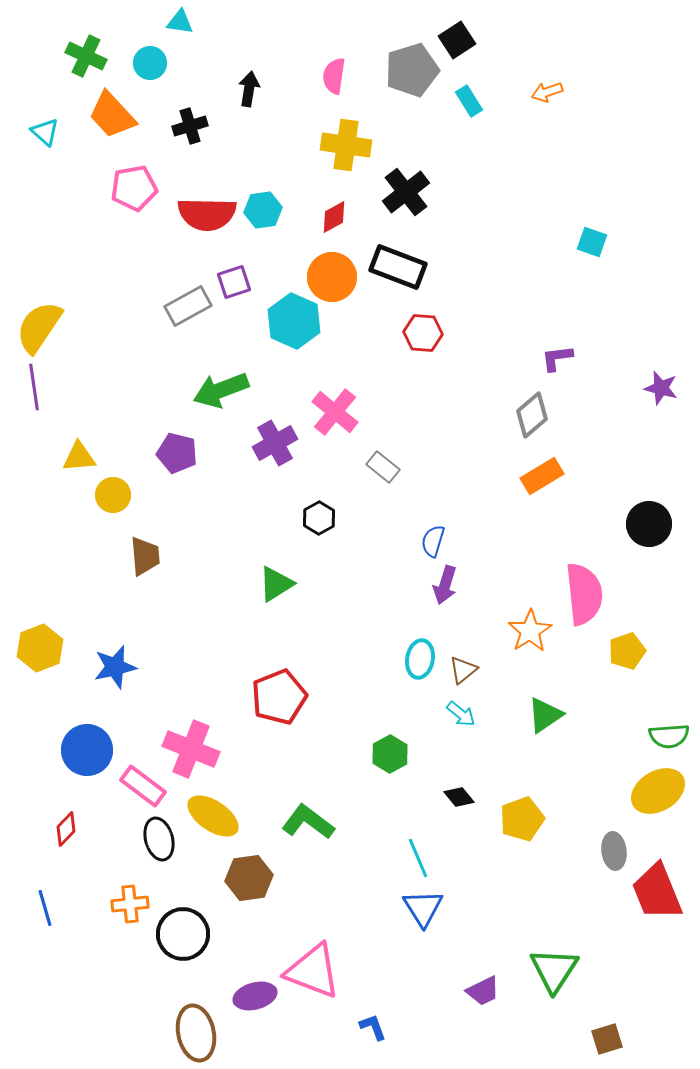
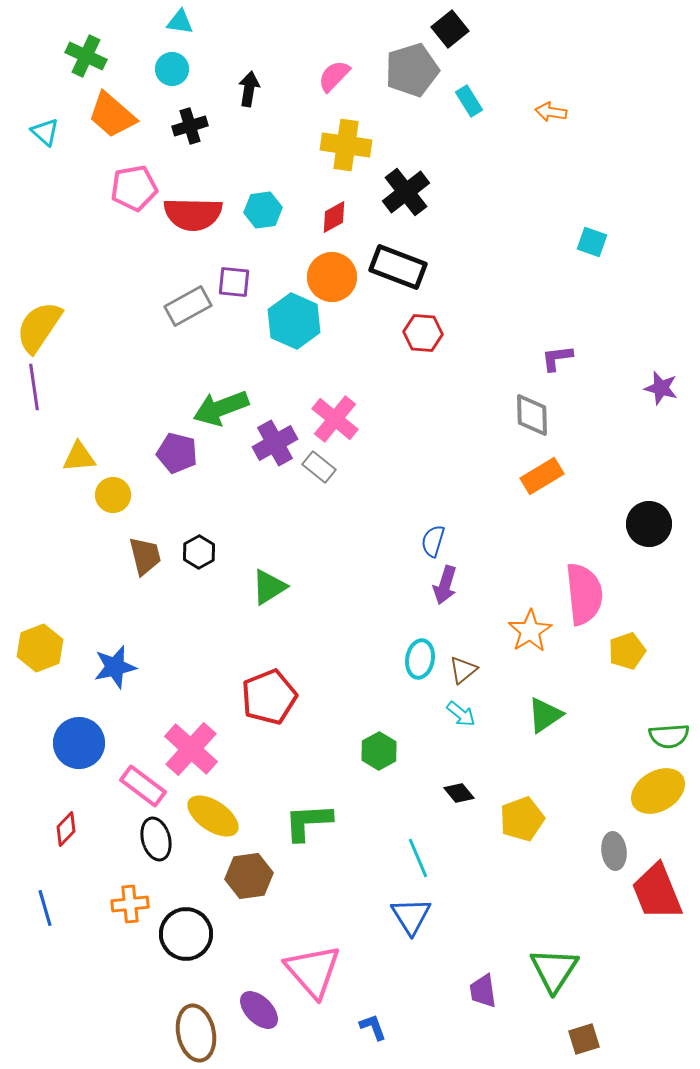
black square at (457, 40): moved 7 px left, 11 px up; rotated 6 degrees counterclockwise
cyan circle at (150, 63): moved 22 px right, 6 px down
pink semicircle at (334, 76): rotated 36 degrees clockwise
orange arrow at (547, 92): moved 4 px right, 20 px down; rotated 28 degrees clockwise
orange trapezoid at (112, 115): rotated 6 degrees counterclockwise
red semicircle at (207, 214): moved 14 px left
purple square at (234, 282): rotated 24 degrees clockwise
green arrow at (221, 390): moved 18 px down
pink cross at (335, 412): moved 7 px down
gray diamond at (532, 415): rotated 51 degrees counterclockwise
gray rectangle at (383, 467): moved 64 px left
black hexagon at (319, 518): moved 120 px left, 34 px down
brown trapezoid at (145, 556): rotated 9 degrees counterclockwise
green triangle at (276, 584): moved 7 px left, 3 px down
red pentagon at (279, 697): moved 10 px left
pink cross at (191, 749): rotated 20 degrees clockwise
blue circle at (87, 750): moved 8 px left, 7 px up
green hexagon at (390, 754): moved 11 px left, 3 px up
black diamond at (459, 797): moved 4 px up
green L-shape at (308, 822): rotated 40 degrees counterclockwise
black ellipse at (159, 839): moved 3 px left
brown hexagon at (249, 878): moved 2 px up
blue triangle at (423, 908): moved 12 px left, 8 px down
black circle at (183, 934): moved 3 px right
pink triangle at (313, 971): rotated 28 degrees clockwise
purple trapezoid at (483, 991): rotated 108 degrees clockwise
purple ellipse at (255, 996): moved 4 px right, 14 px down; rotated 60 degrees clockwise
brown square at (607, 1039): moved 23 px left
